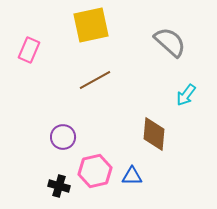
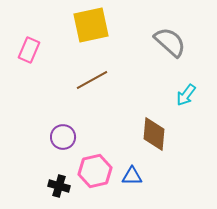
brown line: moved 3 px left
